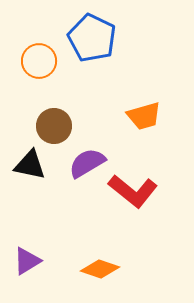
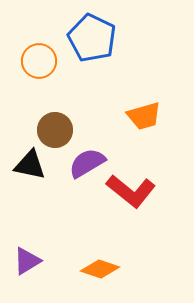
brown circle: moved 1 px right, 4 px down
red L-shape: moved 2 px left
